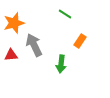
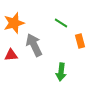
green line: moved 4 px left, 9 px down
orange rectangle: rotated 48 degrees counterclockwise
green arrow: moved 8 px down
